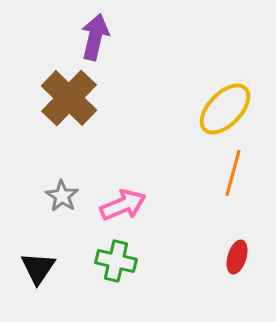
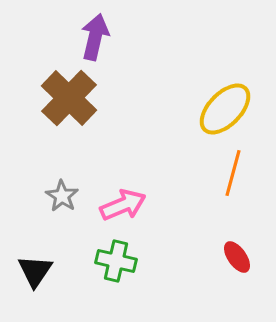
red ellipse: rotated 52 degrees counterclockwise
black triangle: moved 3 px left, 3 px down
